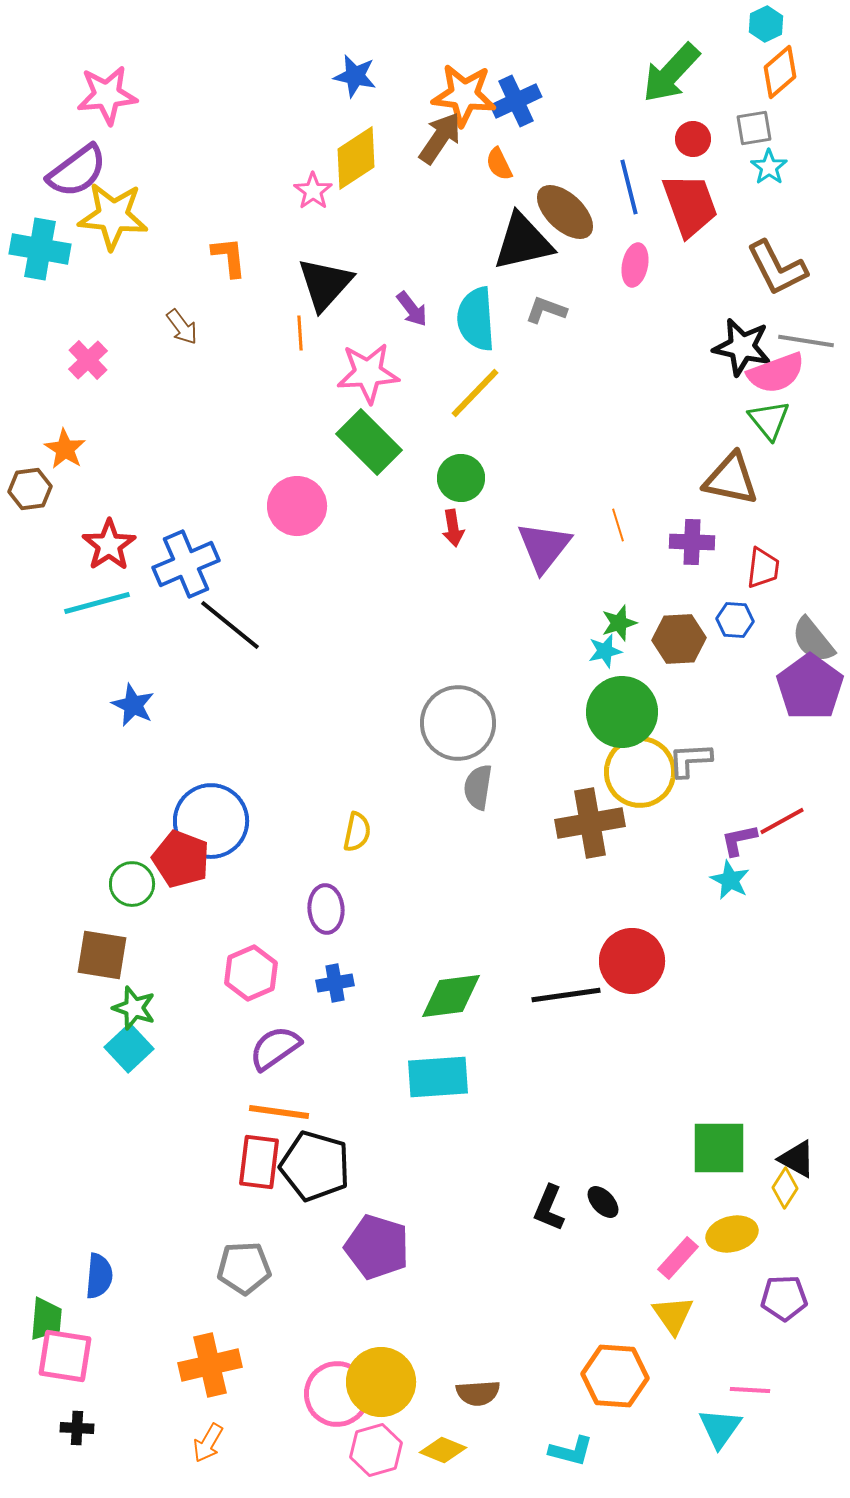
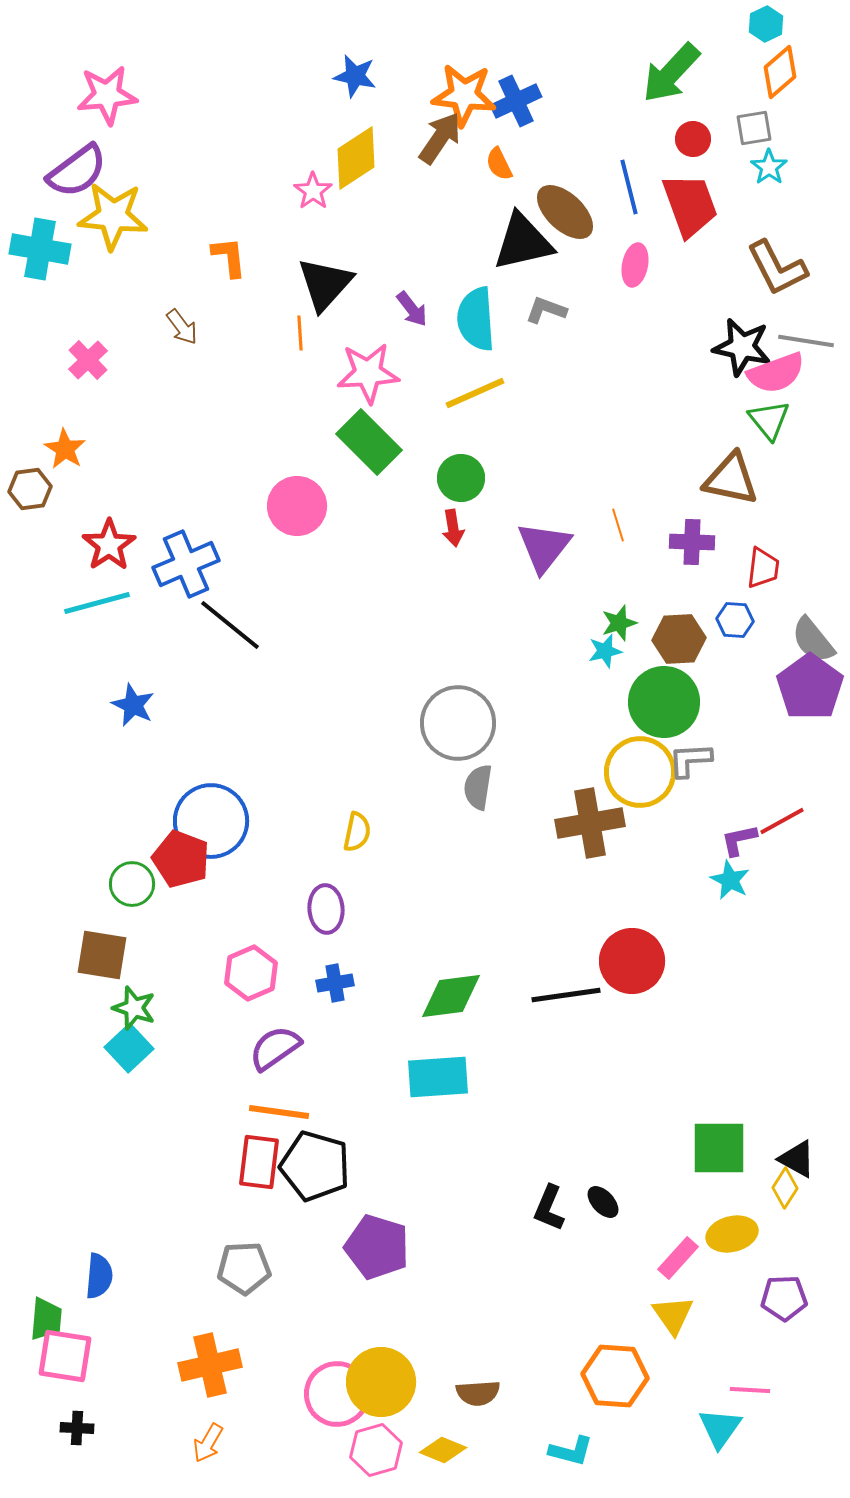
yellow line at (475, 393): rotated 22 degrees clockwise
green circle at (622, 712): moved 42 px right, 10 px up
